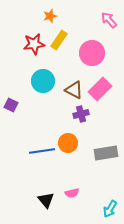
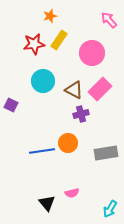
black triangle: moved 1 px right, 3 px down
